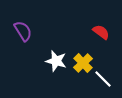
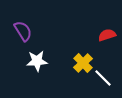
red semicircle: moved 6 px right, 3 px down; rotated 54 degrees counterclockwise
white star: moved 19 px left; rotated 20 degrees counterclockwise
white line: moved 1 px up
